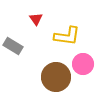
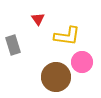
red triangle: moved 2 px right
gray rectangle: moved 1 px up; rotated 42 degrees clockwise
pink circle: moved 1 px left, 2 px up
